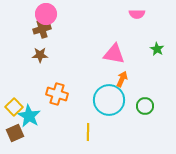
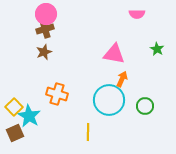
brown cross: moved 3 px right
brown star: moved 4 px right, 3 px up; rotated 21 degrees counterclockwise
